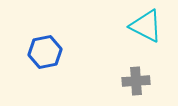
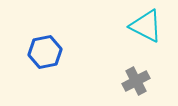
gray cross: rotated 24 degrees counterclockwise
